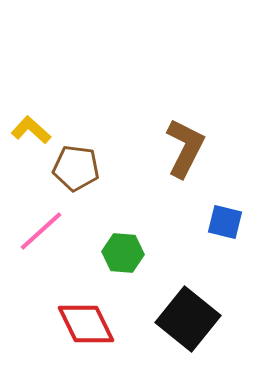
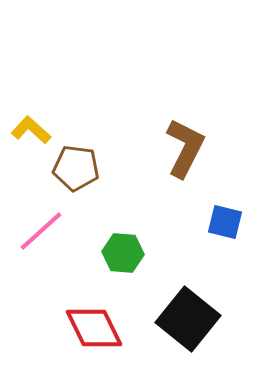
red diamond: moved 8 px right, 4 px down
